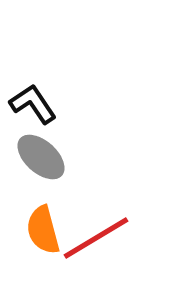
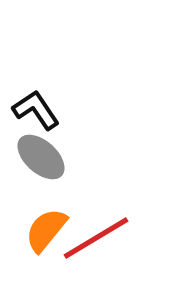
black L-shape: moved 3 px right, 6 px down
orange semicircle: moved 3 px right; rotated 54 degrees clockwise
